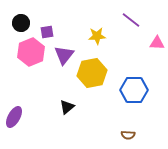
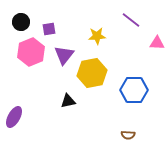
black circle: moved 1 px up
purple square: moved 2 px right, 3 px up
black triangle: moved 1 px right, 6 px up; rotated 28 degrees clockwise
